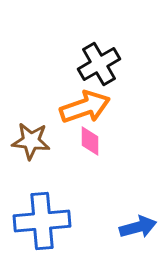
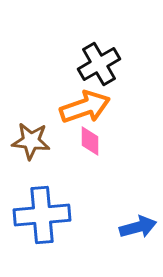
blue cross: moved 6 px up
